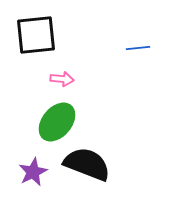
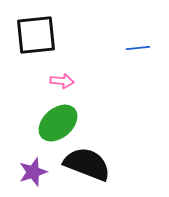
pink arrow: moved 2 px down
green ellipse: moved 1 px right, 1 px down; rotated 9 degrees clockwise
purple star: rotated 8 degrees clockwise
